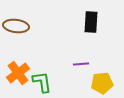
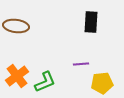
orange cross: moved 1 px left, 3 px down
green L-shape: moved 3 px right; rotated 75 degrees clockwise
